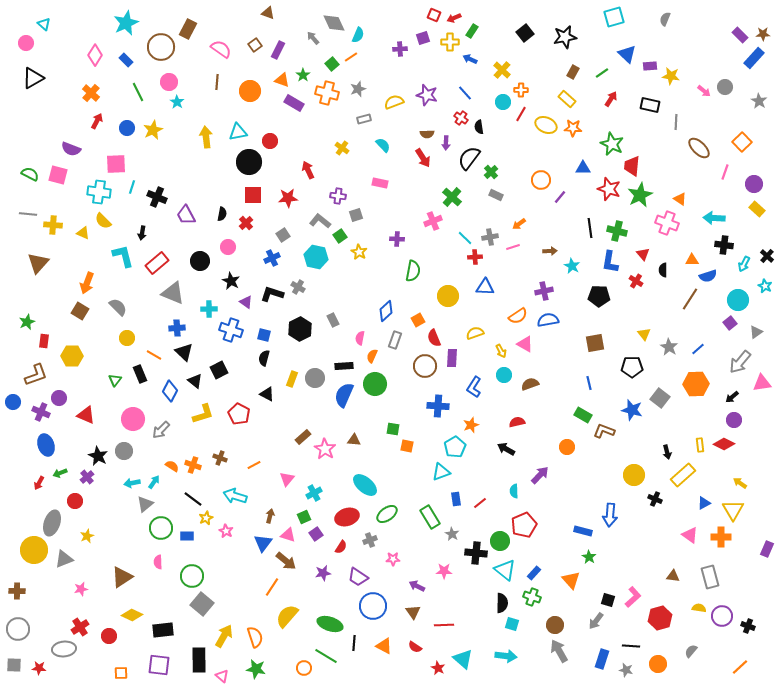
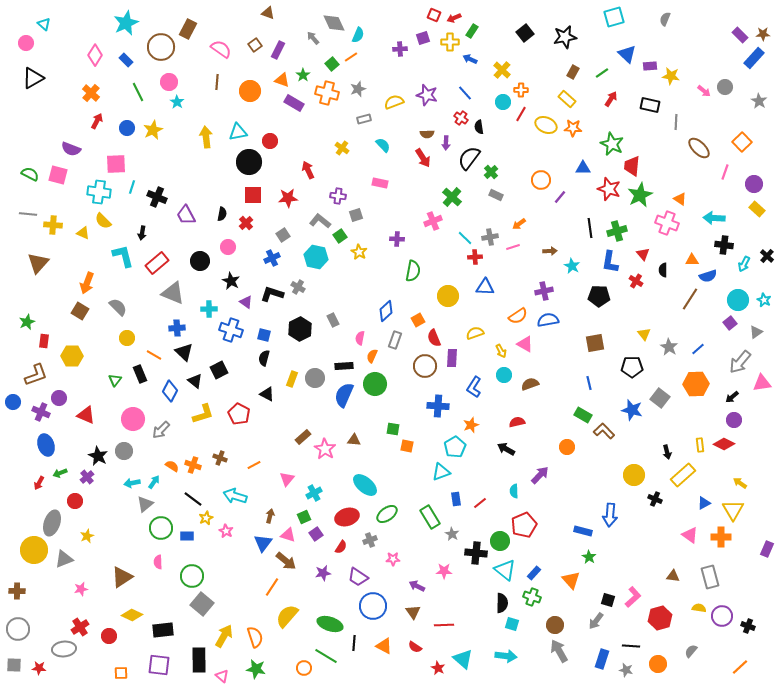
green cross at (617, 231): rotated 30 degrees counterclockwise
cyan star at (765, 286): moved 1 px left, 14 px down
brown L-shape at (604, 431): rotated 25 degrees clockwise
